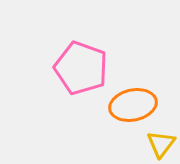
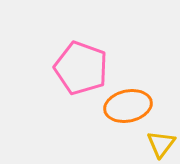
orange ellipse: moved 5 px left, 1 px down
